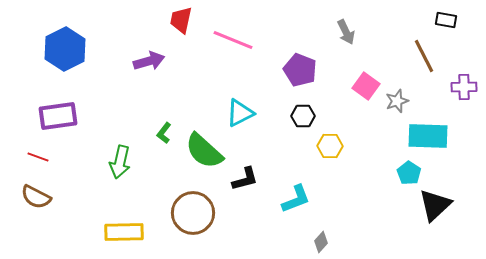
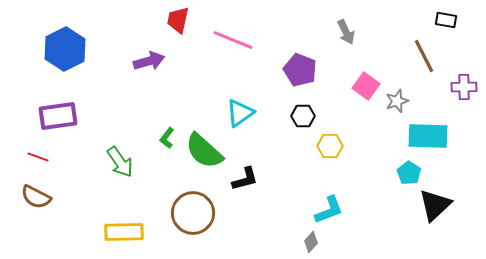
red trapezoid: moved 3 px left
cyan triangle: rotated 8 degrees counterclockwise
green L-shape: moved 3 px right, 5 px down
green arrow: rotated 48 degrees counterclockwise
cyan L-shape: moved 33 px right, 11 px down
gray diamond: moved 10 px left
